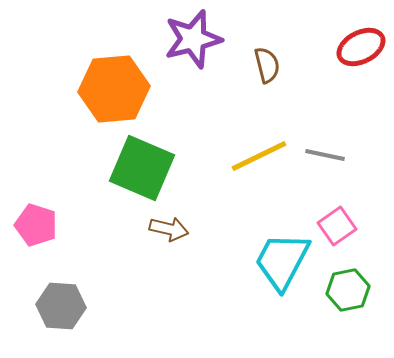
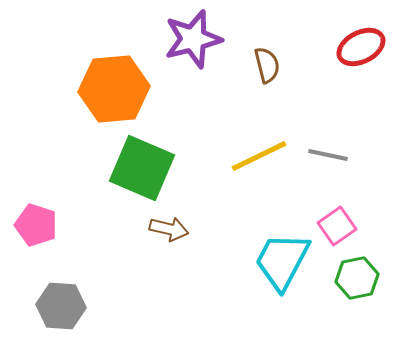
gray line: moved 3 px right
green hexagon: moved 9 px right, 12 px up
